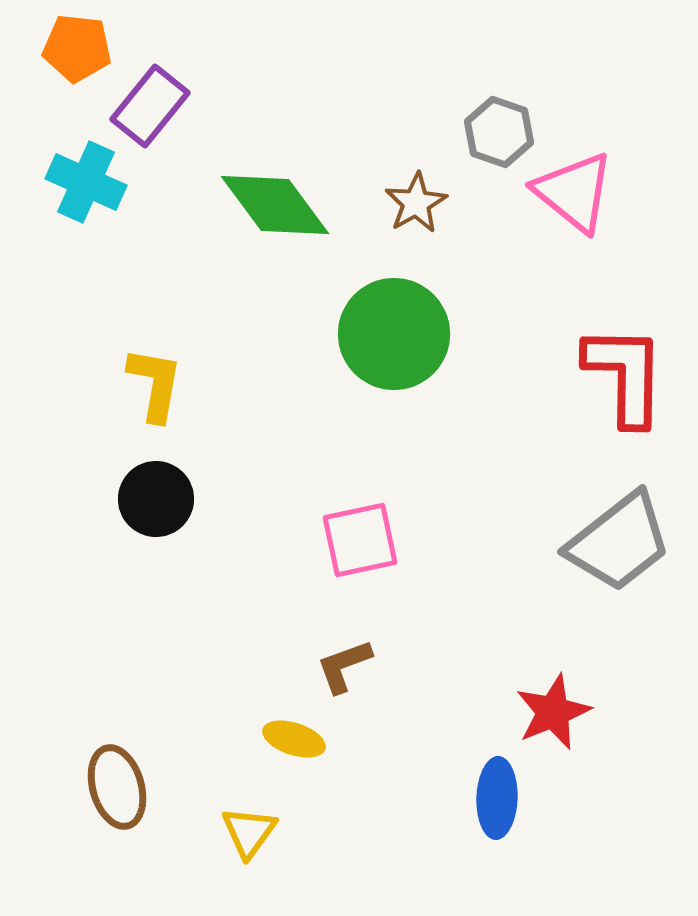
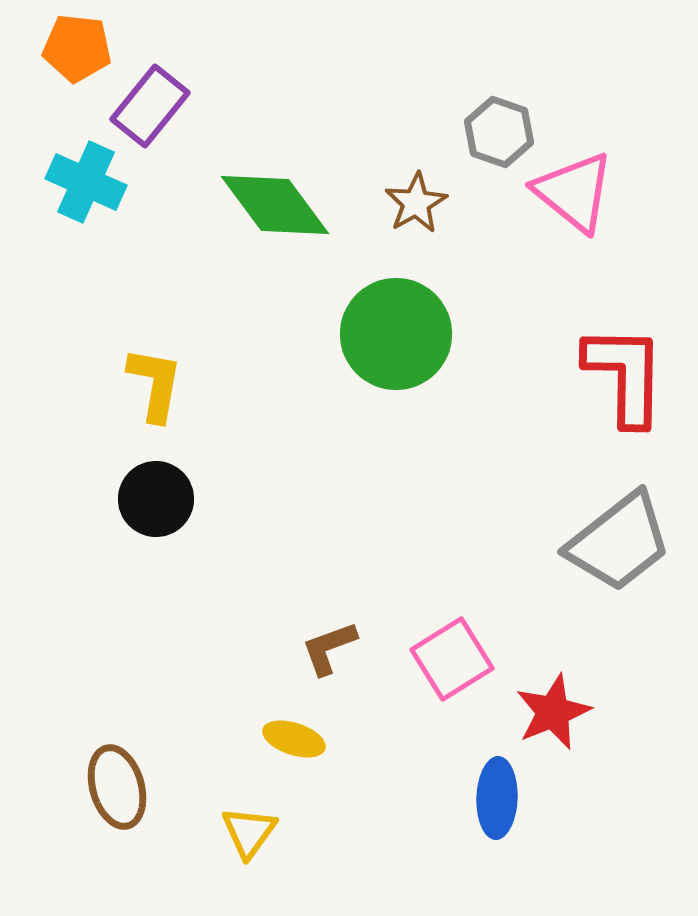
green circle: moved 2 px right
pink square: moved 92 px right, 119 px down; rotated 20 degrees counterclockwise
brown L-shape: moved 15 px left, 18 px up
